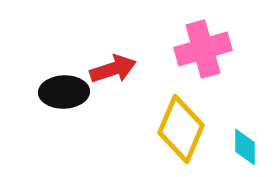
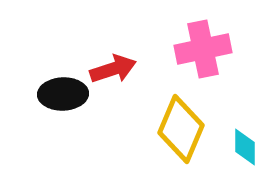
pink cross: rotated 4 degrees clockwise
black ellipse: moved 1 px left, 2 px down
